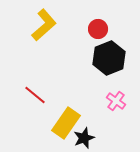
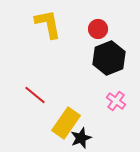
yellow L-shape: moved 4 px right, 1 px up; rotated 60 degrees counterclockwise
black star: moved 3 px left
